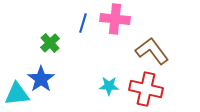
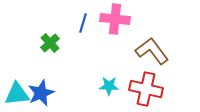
blue star: moved 14 px down; rotated 12 degrees clockwise
